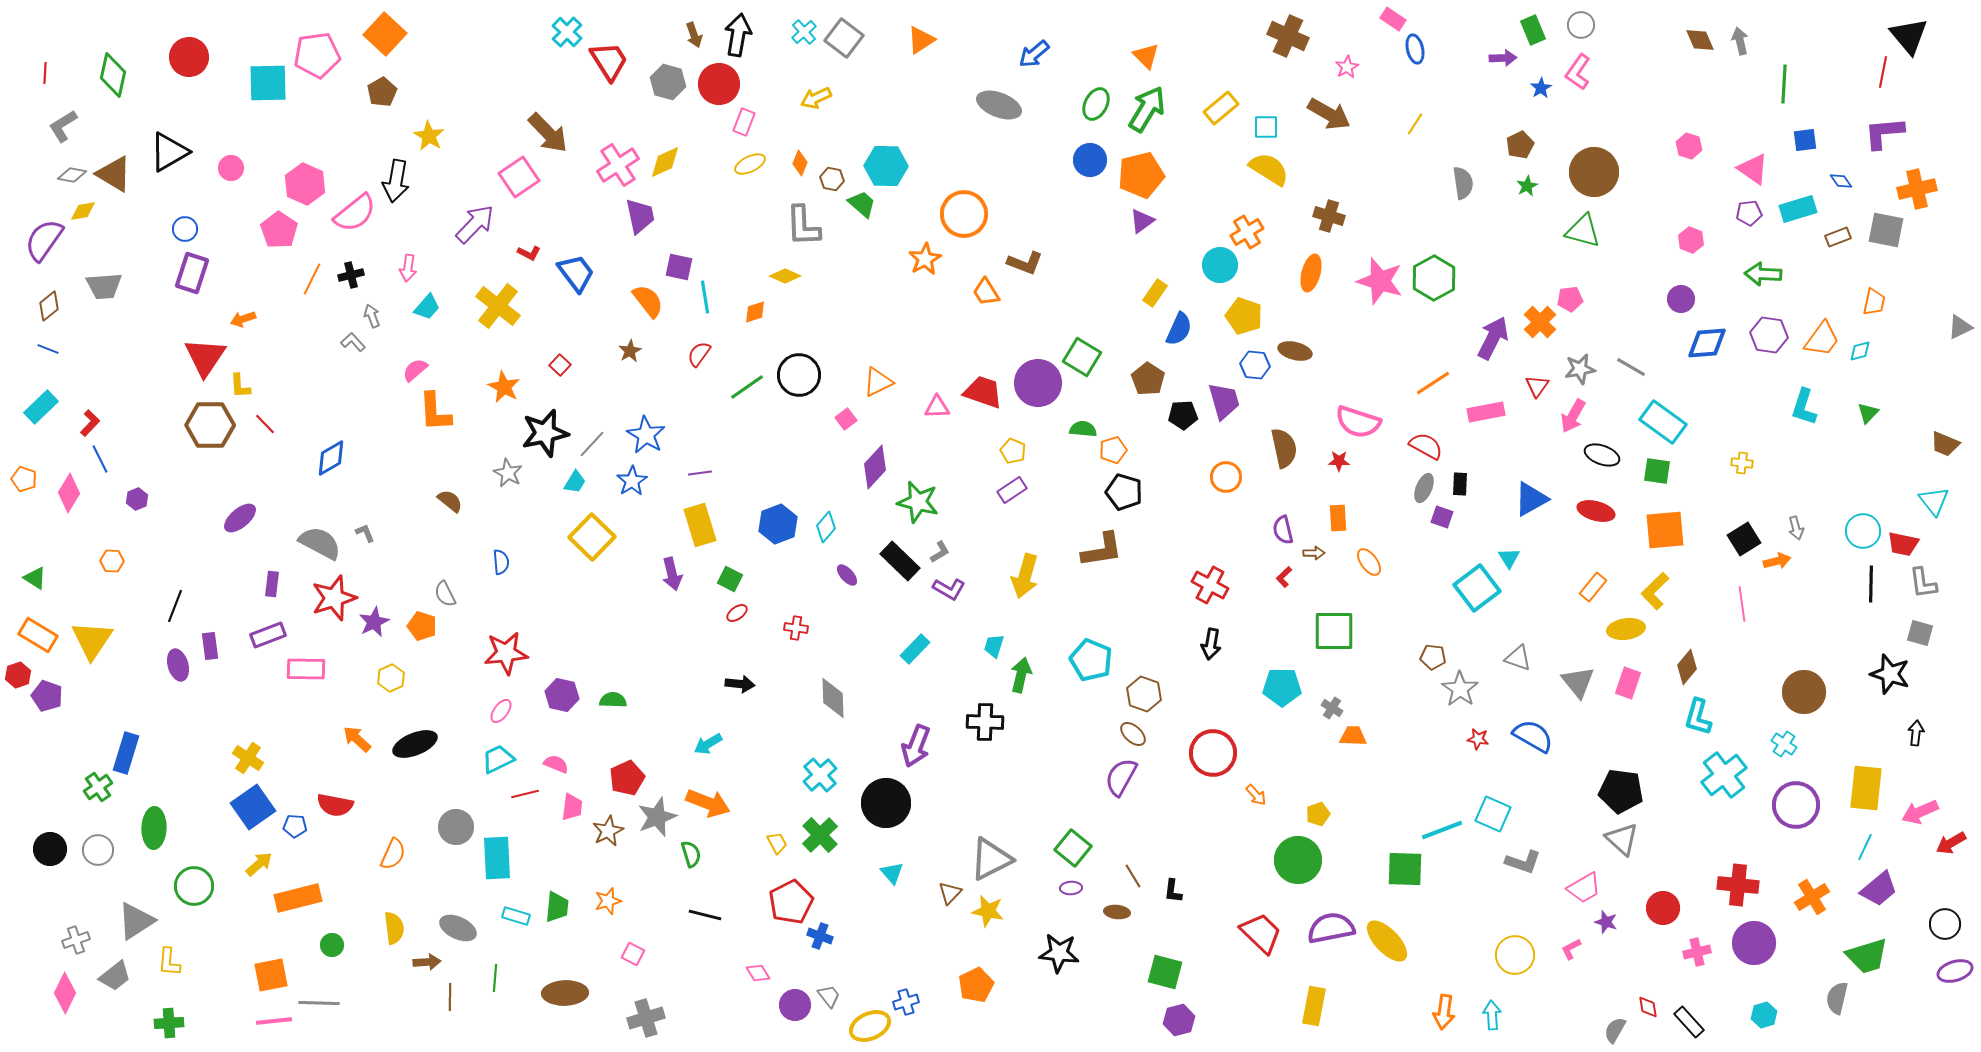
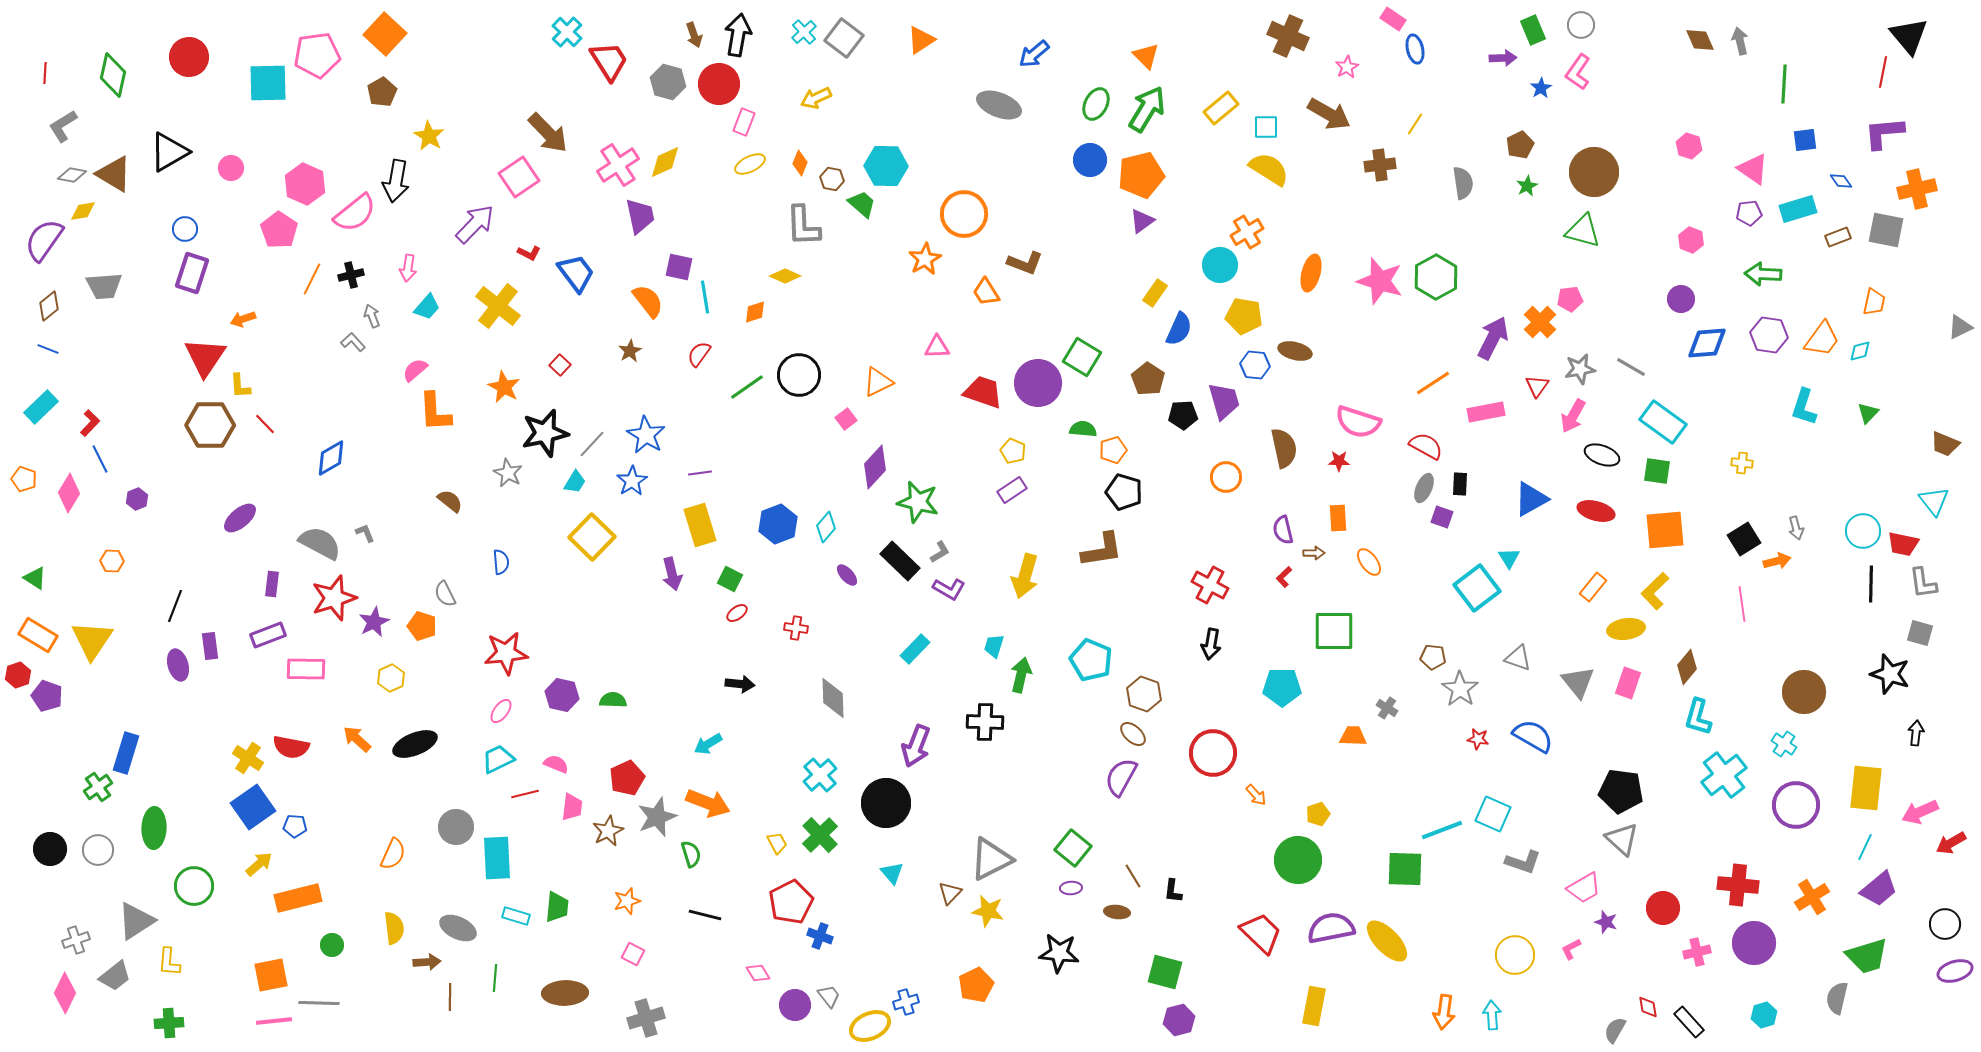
brown cross at (1329, 216): moved 51 px right, 51 px up; rotated 24 degrees counterclockwise
green hexagon at (1434, 278): moved 2 px right, 1 px up
yellow pentagon at (1244, 316): rotated 9 degrees counterclockwise
pink triangle at (937, 407): moved 60 px up
gray cross at (1332, 708): moved 55 px right
red semicircle at (335, 805): moved 44 px left, 58 px up
orange star at (608, 901): moved 19 px right
